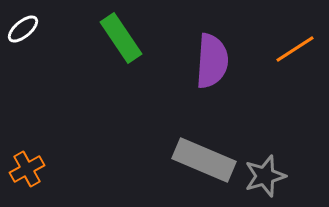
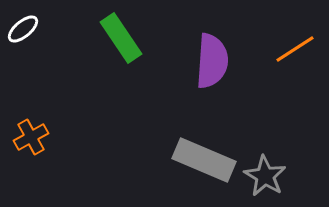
orange cross: moved 4 px right, 32 px up
gray star: rotated 24 degrees counterclockwise
